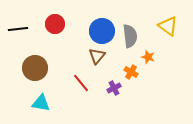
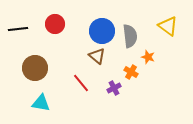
brown triangle: rotated 30 degrees counterclockwise
